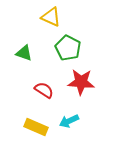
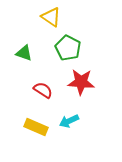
yellow triangle: rotated 10 degrees clockwise
red semicircle: moved 1 px left
